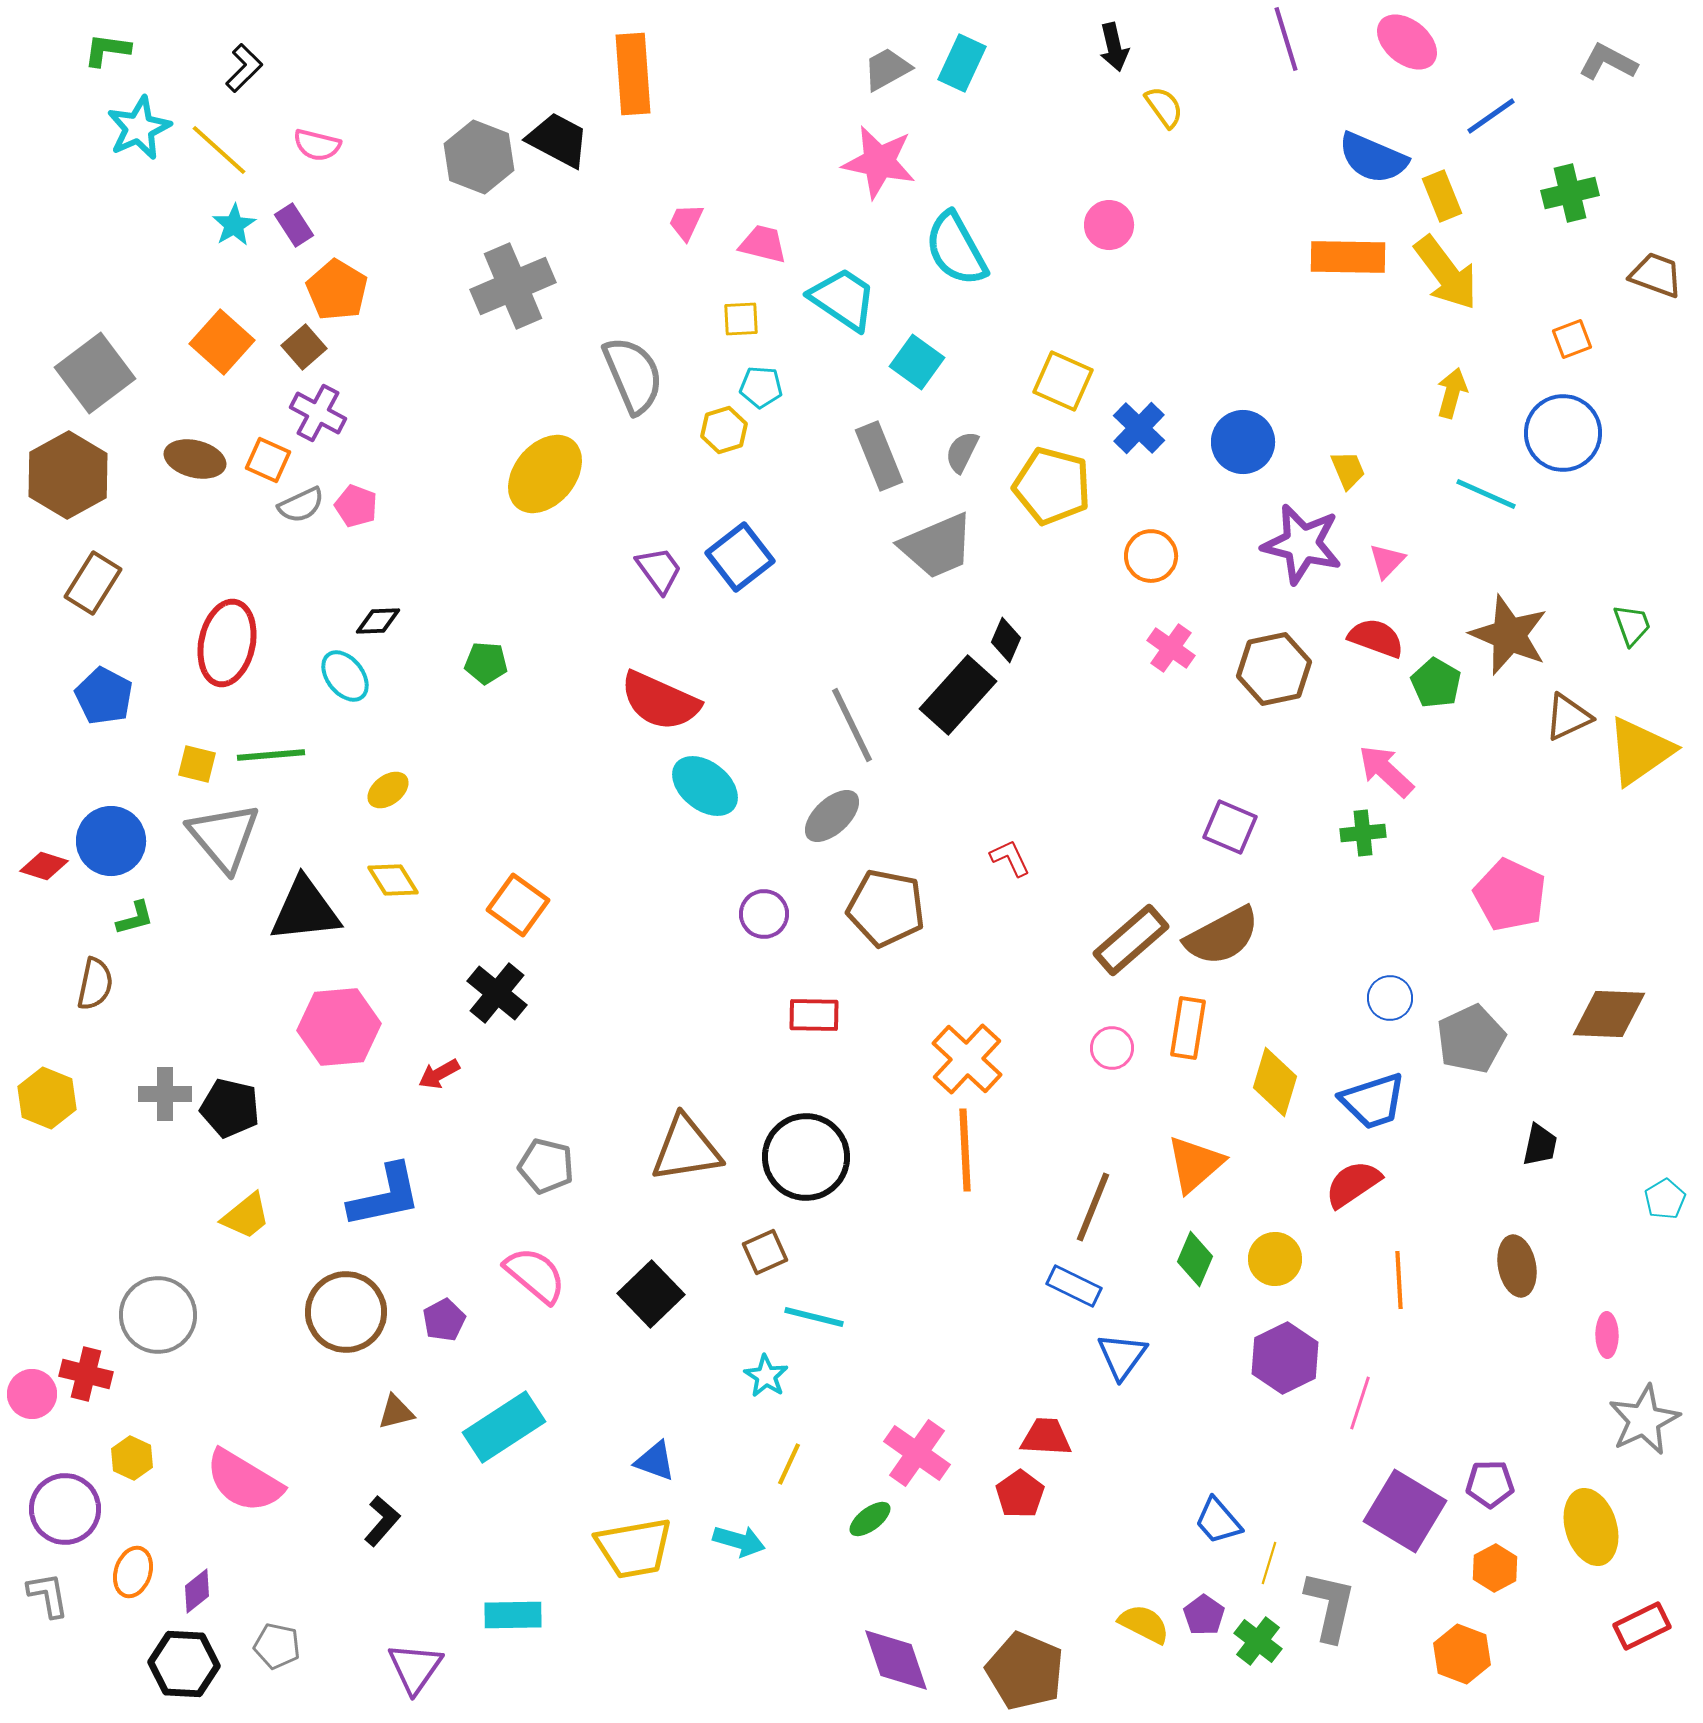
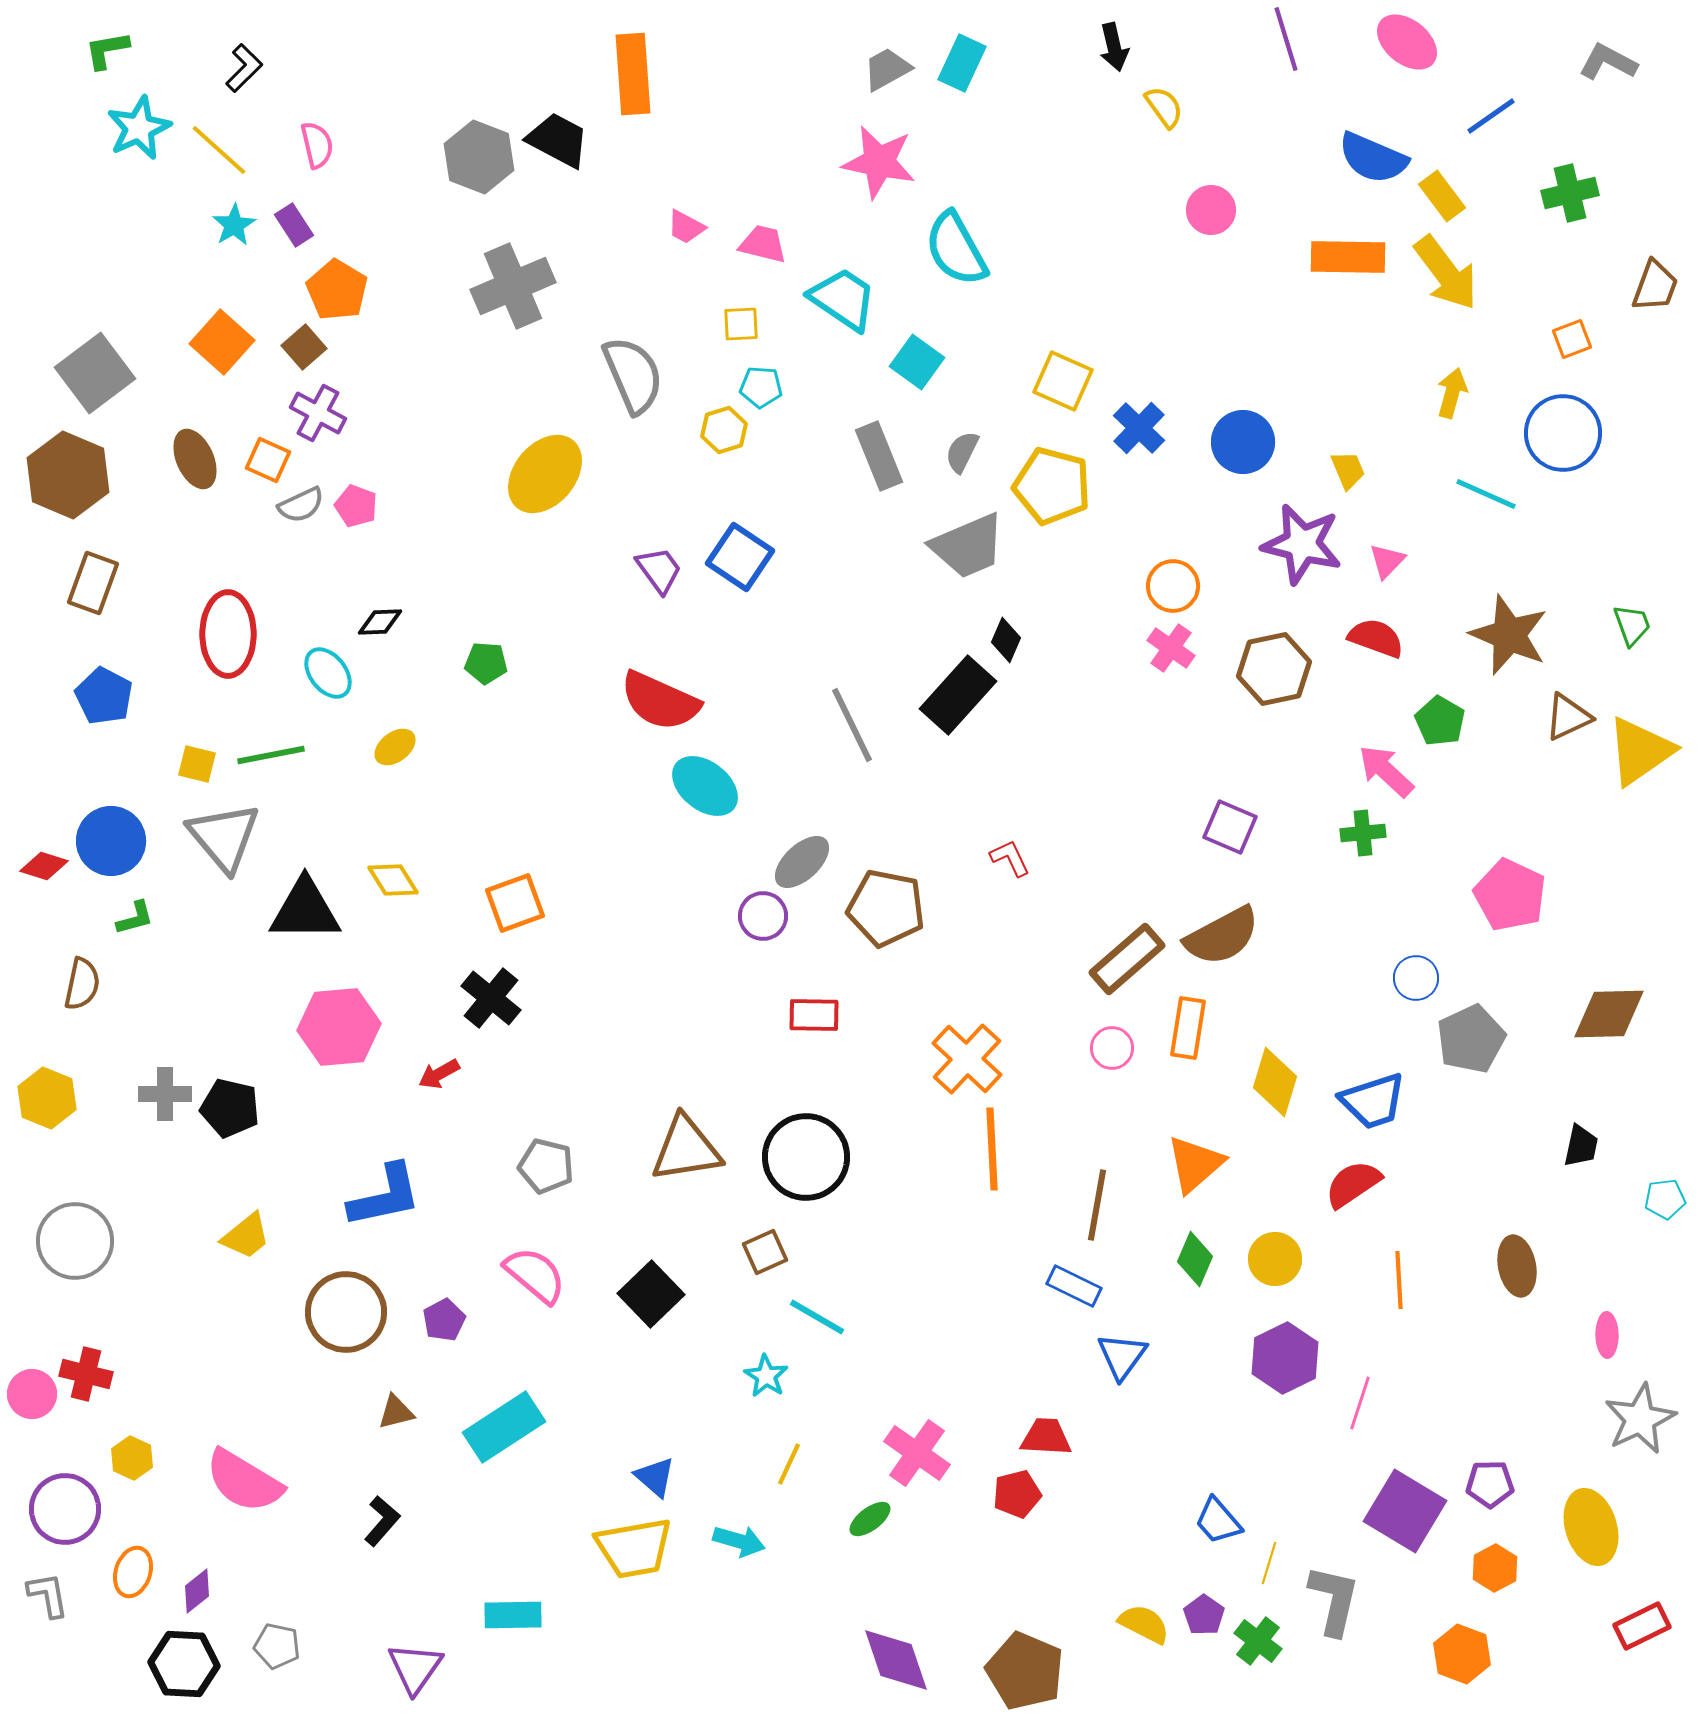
green L-shape at (107, 50): rotated 18 degrees counterclockwise
pink semicircle at (317, 145): rotated 117 degrees counterclockwise
yellow rectangle at (1442, 196): rotated 15 degrees counterclockwise
pink trapezoid at (686, 222): moved 5 px down; rotated 87 degrees counterclockwise
pink circle at (1109, 225): moved 102 px right, 15 px up
brown trapezoid at (1656, 275): moved 1 px left, 11 px down; rotated 90 degrees clockwise
yellow square at (741, 319): moved 5 px down
brown ellipse at (195, 459): rotated 52 degrees clockwise
brown hexagon at (68, 475): rotated 8 degrees counterclockwise
gray trapezoid at (937, 546): moved 31 px right
orange circle at (1151, 556): moved 22 px right, 30 px down
blue square at (740, 557): rotated 18 degrees counterclockwise
brown rectangle at (93, 583): rotated 12 degrees counterclockwise
black diamond at (378, 621): moved 2 px right, 1 px down
red ellipse at (227, 643): moved 1 px right, 9 px up; rotated 12 degrees counterclockwise
cyan ellipse at (345, 676): moved 17 px left, 3 px up
green pentagon at (1436, 683): moved 4 px right, 38 px down
green line at (271, 755): rotated 6 degrees counterclockwise
yellow ellipse at (388, 790): moved 7 px right, 43 px up
gray ellipse at (832, 816): moved 30 px left, 46 px down
orange square at (518, 905): moved 3 px left, 2 px up; rotated 34 degrees clockwise
black triangle at (305, 910): rotated 6 degrees clockwise
purple circle at (764, 914): moved 1 px left, 2 px down
brown rectangle at (1131, 940): moved 4 px left, 19 px down
brown semicircle at (95, 984): moved 13 px left
black cross at (497, 993): moved 6 px left, 5 px down
blue circle at (1390, 998): moved 26 px right, 20 px up
brown diamond at (1609, 1014): rotated 4 degrees counterclockwise
black trapezoid at (1540, 1145): moved 41 px right, 1 px down
orange line at (965, 1150): moved 27 px right, 1 px up
cyan pentagon at (1665, 1199): rotated 24 degrees clockwise
brown line at (1093, 1207): moved 4 px right, 2 px up; rotated 12 degrees counterclockwise
yellow trapezoid at (246, 1216): moved 20 px down
gray circle at (158, 1315): moved 83 px left, 74 px up
cyan line at (814, 1317): moved 3 px right; rotated 16 degrees clockwise
gray star at (1644, 1420): moved 4 px left, 1 px up
blue triangle at (655, 1461): moved 16 px down; rotated 21 degrees clockwise
red pentagon at (1020, 1494): moved 3 px left; rotated 21 degrees clockwise
gray L-shape at (1330, 1606): moved 4 px right, 6 px up
